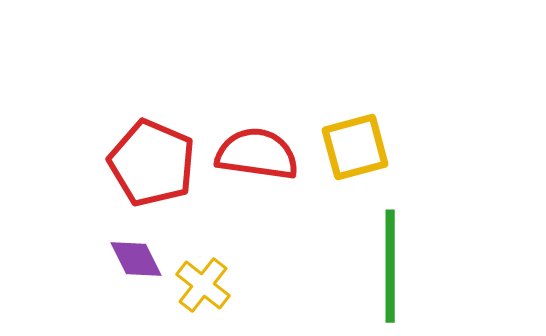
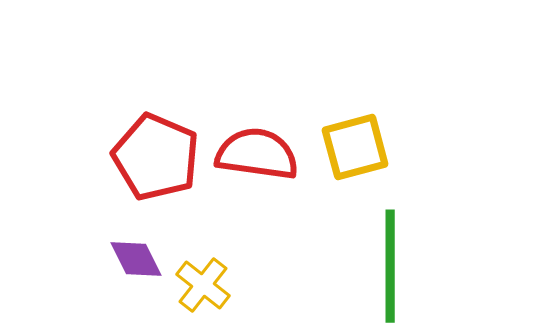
red pentagon: moved 4 px right, 6 px up
